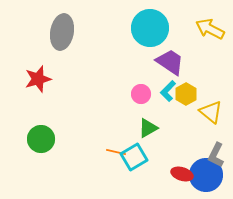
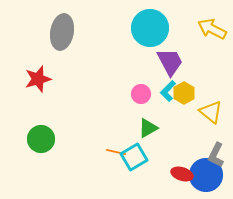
yellow arrow: moved 2 px right
purple trapezoid: rotated 28 degrees clockwise
yellow hexagon: moved 2 px left, 1 px up
